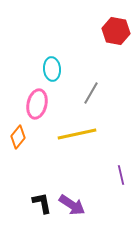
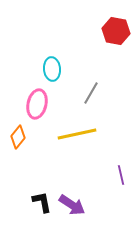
black L-shape: moved 1 px up
